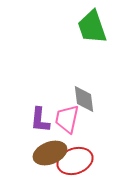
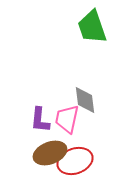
gray diamond: moved 1 px right, 1 px down
